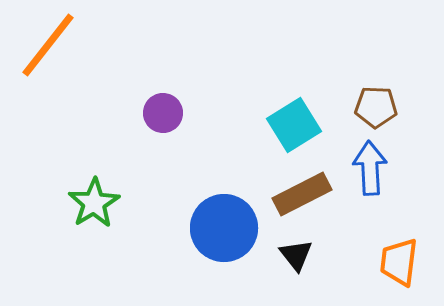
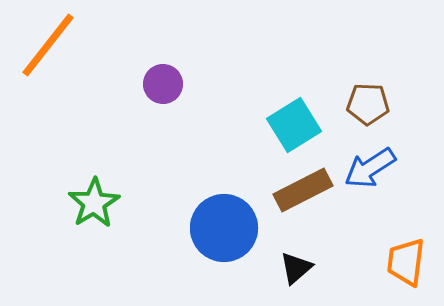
brown pentagon: moved 8 px left, 3 px up
purple circle: moved 29 px up
blue arrow: rotated 120 degrees counterclockwise
brown rectangle: moved 1 px right, 4 px up
black triangle: moved 13 px down; rotated 27 degrees clockwise
orange trapezoid: moved 7 px right
